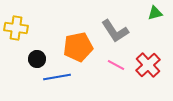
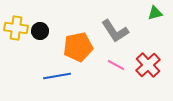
black circle: moved 3 px right, 28 px up
blue line: moved 1 px up
